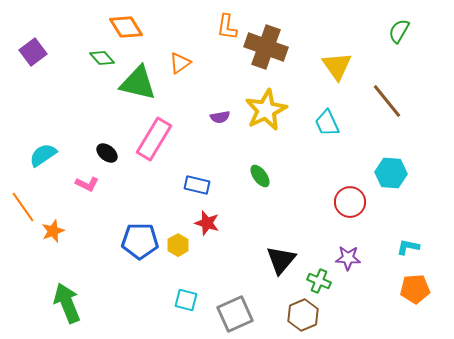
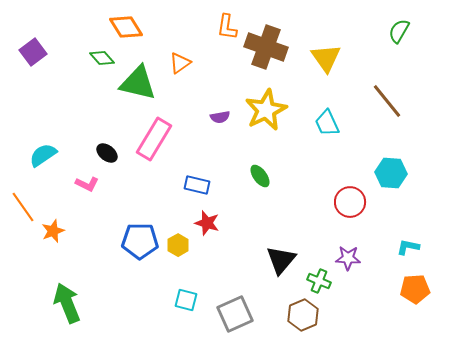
yellow triangle: moved 11 px left, 8 px up
